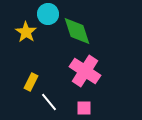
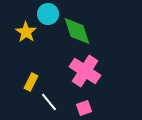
pink square: rotated 21 degrees counterclockwise
